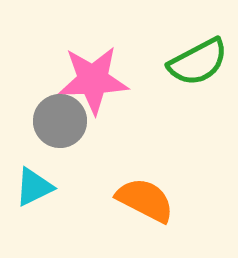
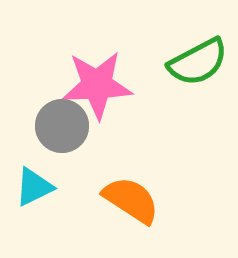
pink star: moved 4 px right, 5 px down
gray circle: moved 2 px right, 5 px down
orange semicircle: moved 14 px left; rotated 6 degrees clockwise
